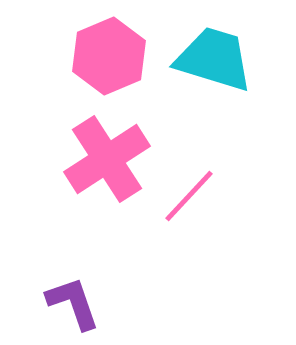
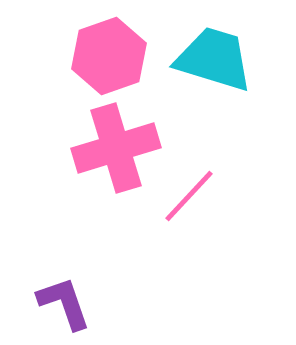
pink hexagon: rotated 4 degrees clockwise
pink cross: moved 9 px right, 11 px up; rotated 16 degrees clockwise
purple L-shape: moved 9 px left
